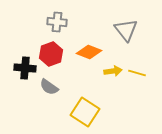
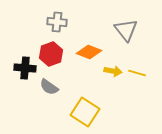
yellow arrow: rotated 18 degrees clockwise
